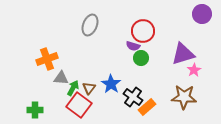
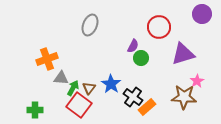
red circle: moved 16 px right, 4 px up
purple semicircle: rotated 80 degrees counterclockwise
pink star: moved 3 px right, 11 px down
